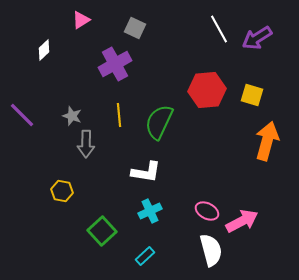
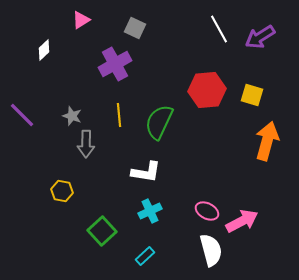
purple arrow: moved 3 px right, 1 px up
